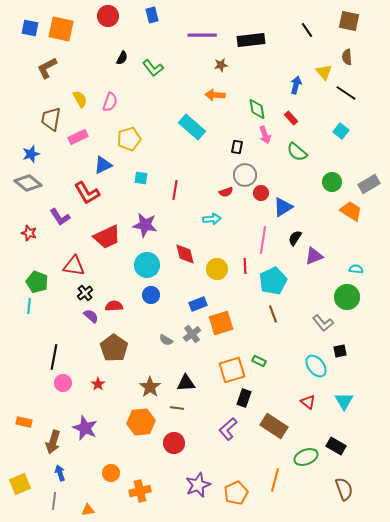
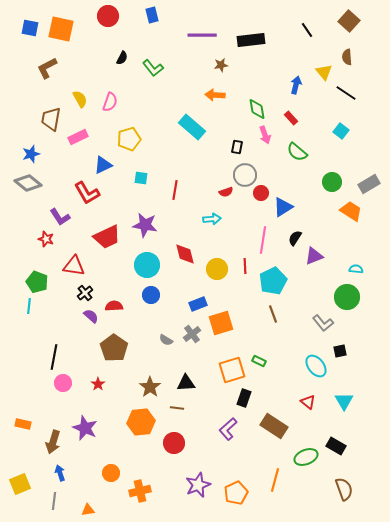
brown square at (349, 21): rotated 30 degrees clockwise
red star at (29, 233): moved 17 px right, 6 px down
orange rectangle at (24, 422): moved 1 px left, 2 px down
